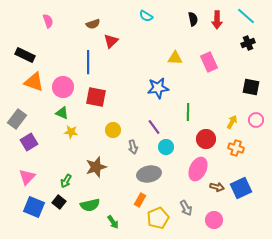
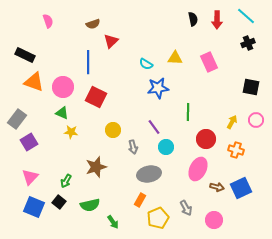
cyan semicircle at (146, 16): moved 48 px down
red square at (96, 97): rotated 15 degrees clockwise
orange cross at (236, 148): moved 2 px down
pink triangle at (27, 177): moved 3 px right
